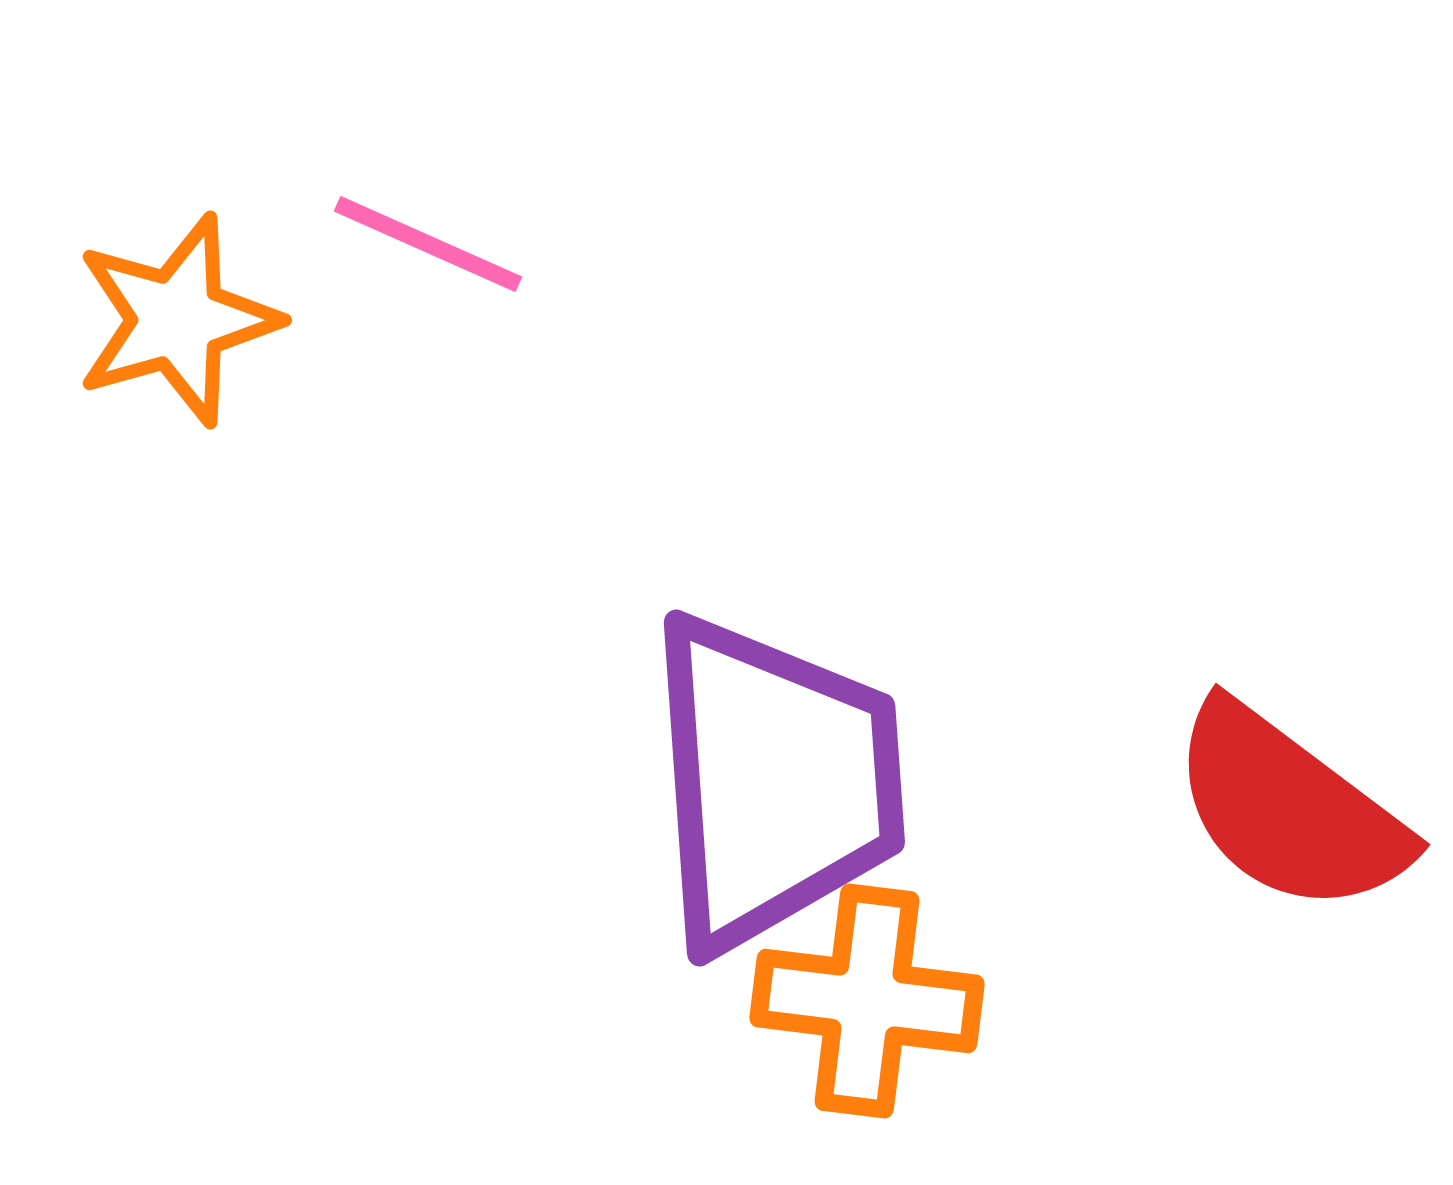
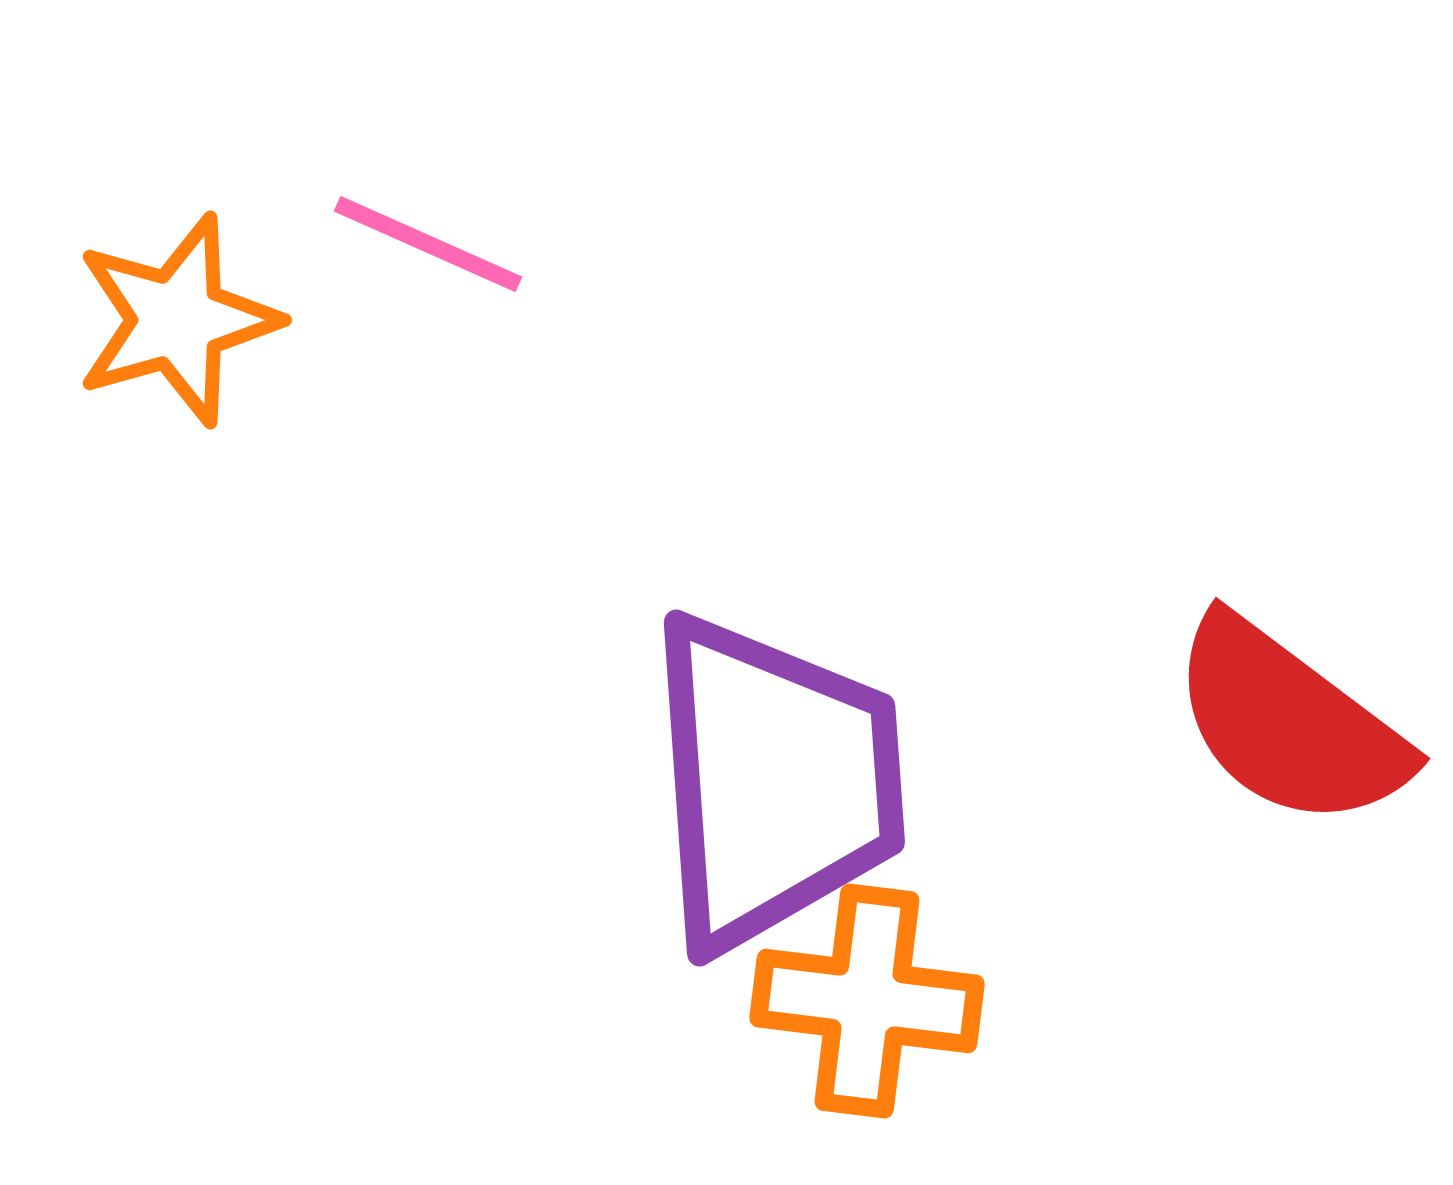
red semicircle: moved 86 px up
